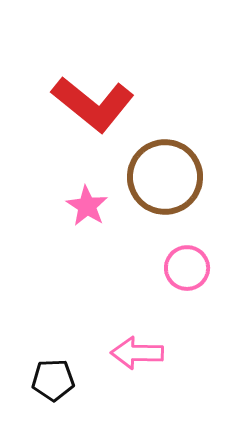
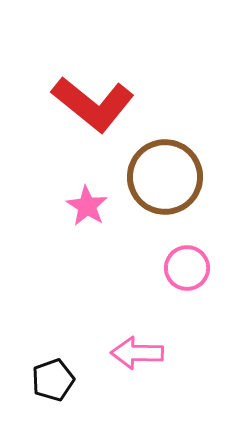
black pentagon: rotated 18 degrees counterclockwise
